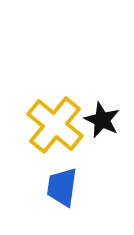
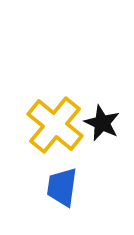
black star: moved 3 px down
